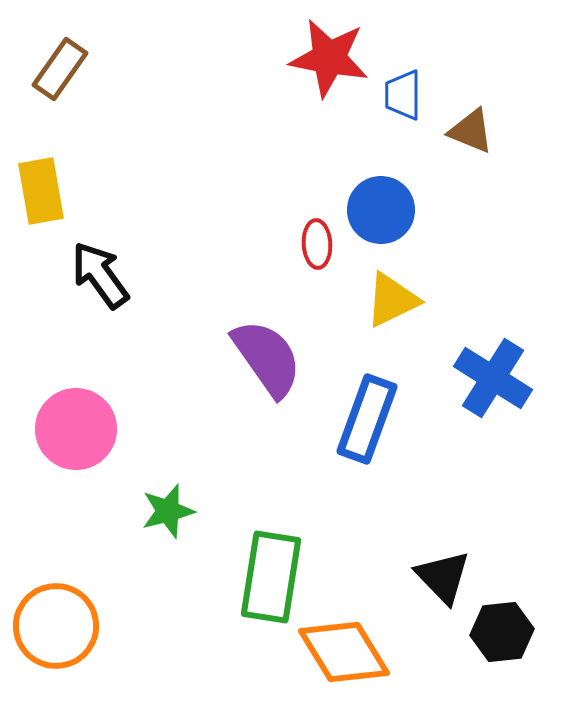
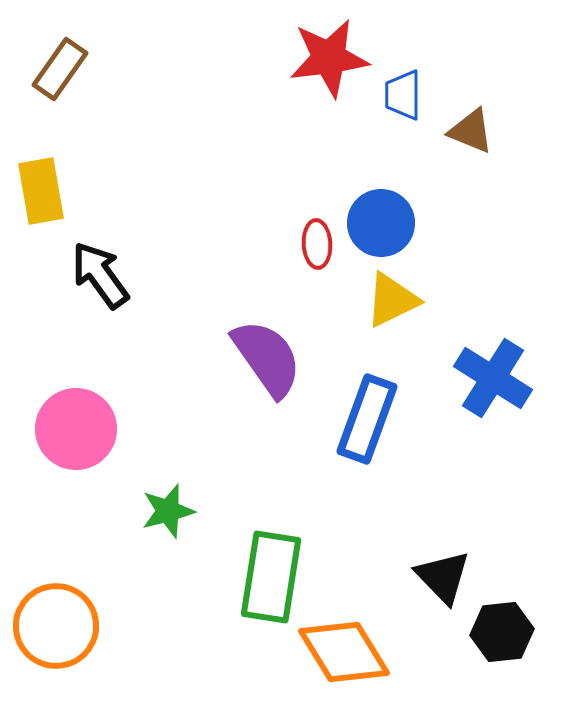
red star: rotated 18 degrees counterclockwise
blue circle: moved 13 px down
